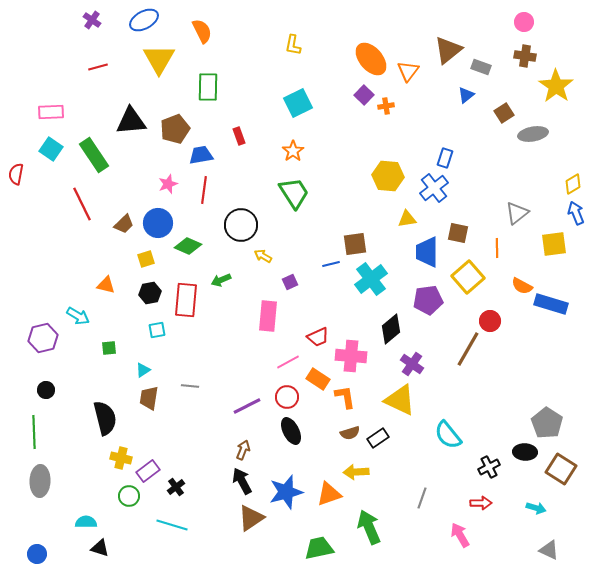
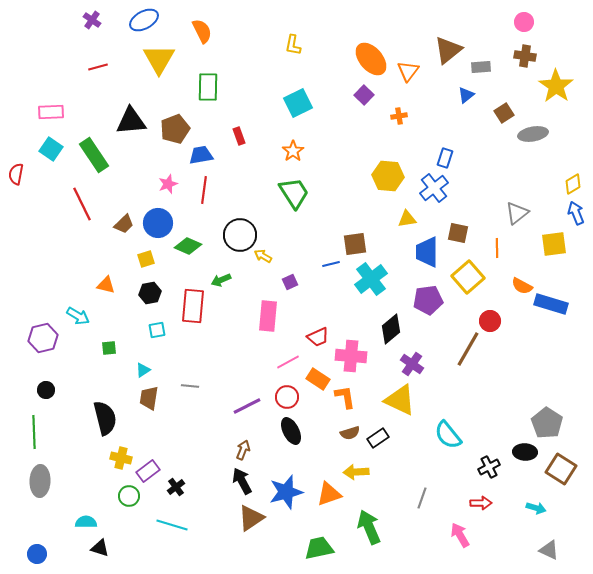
gray rectangle at (481, 67): rotated 24 degrees counterclockwise
orange cross at (386, 106): moved 13 px right, 10 px down
black circle at (241, 225): moved 1 px left, 10 px down
red rectangle at (186, 300): moved 7 px right, 6 px down
